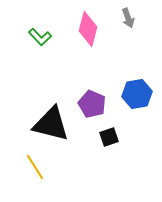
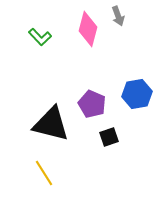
gray arrow: moved 10 px left, 2 px up
yellow line: moved 9 px right, 6 px down
